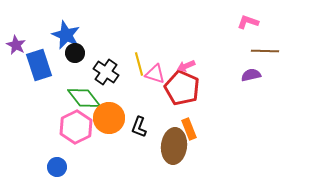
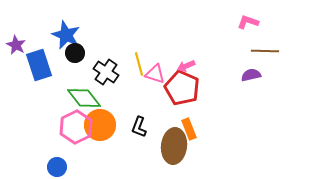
orange circle: moved 9 px left, 7 px down
